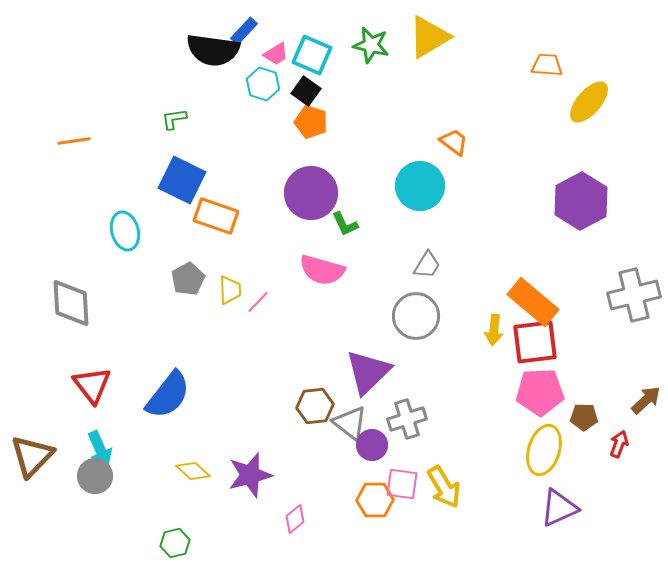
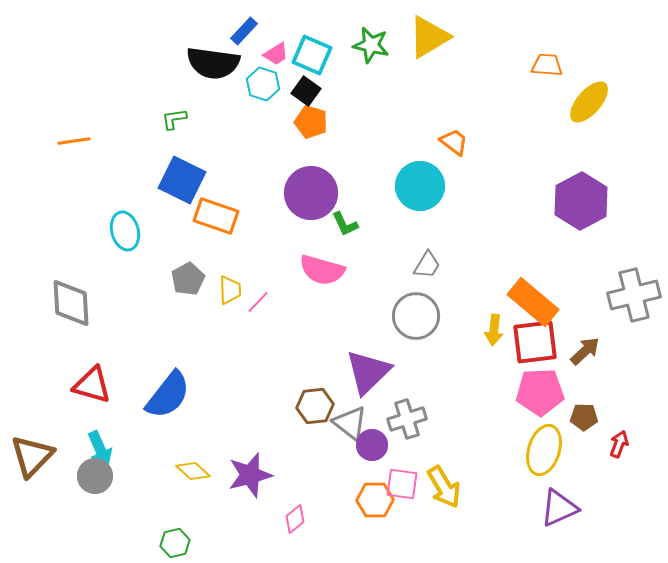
black semicircle at (213, 50): moved 13 px down
red triangle at (92, 385): rotated 36 degrees counterclockwise
brown arrow at (646, 400): moved 61 px left, 49 px up
